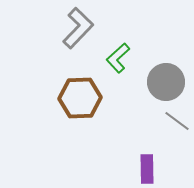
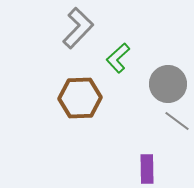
gray circle: moved 2 px right, 2 px down
